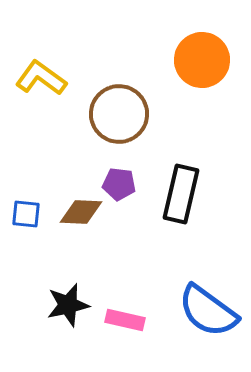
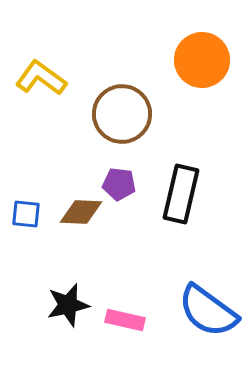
brown circle: moved 3 px right
